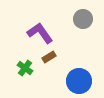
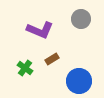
gray circle: moved 2 px left
purple L-shape: moved 3 px up; rotated 148 degrees clockwise
brown rectangle: moved 3 px right, 2 px down
